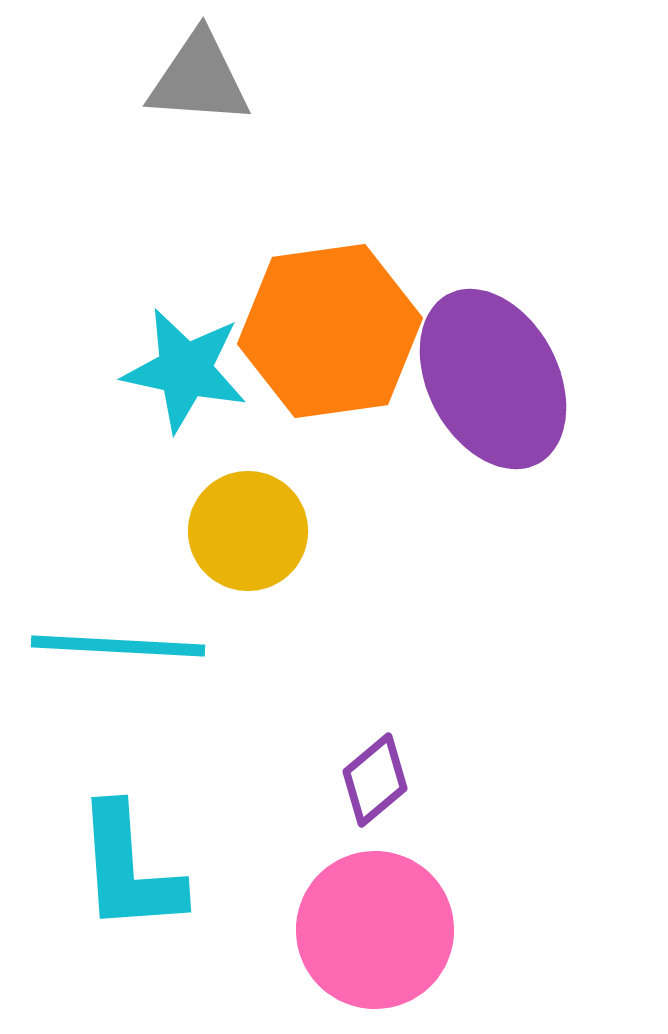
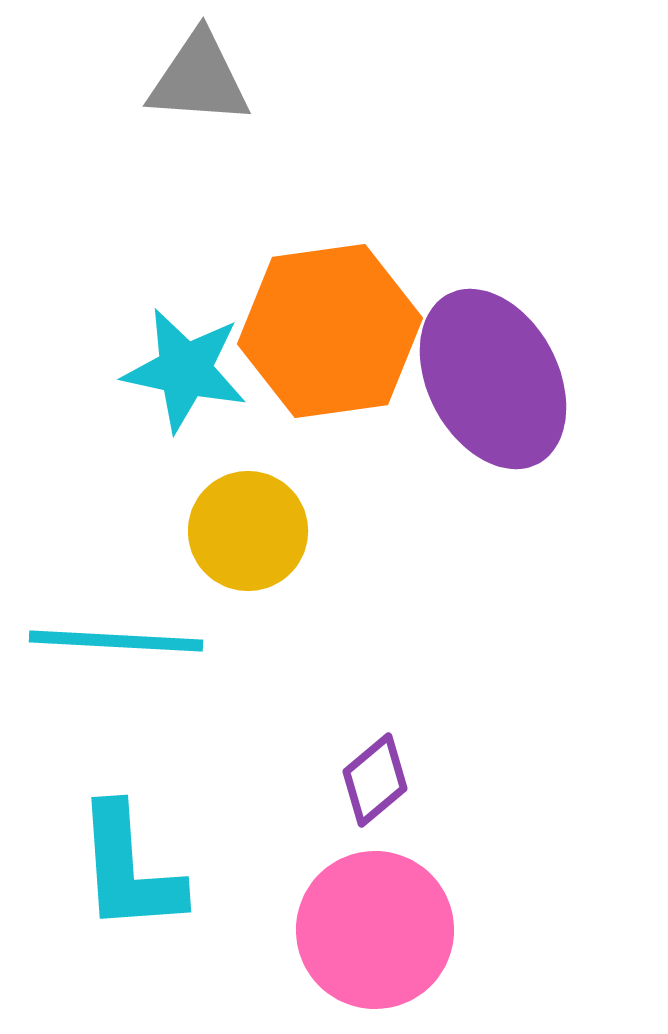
cyan line: moved 2 px left, 5 px up
